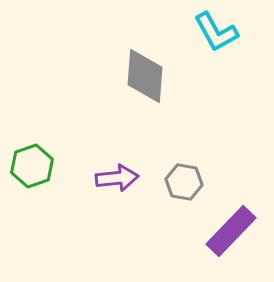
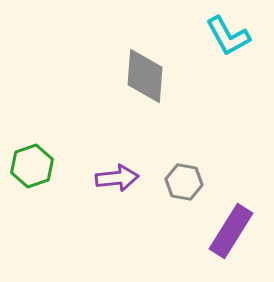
cyan L-shape: moved 12 px right, 4 px down
purple rectangle: rotated 12 degrees counterclockwise
